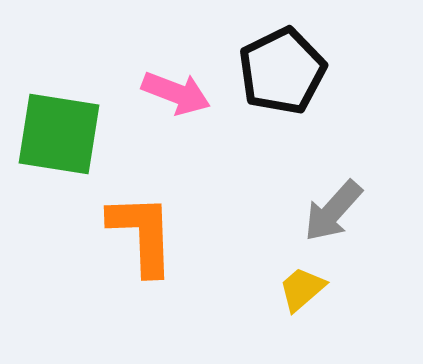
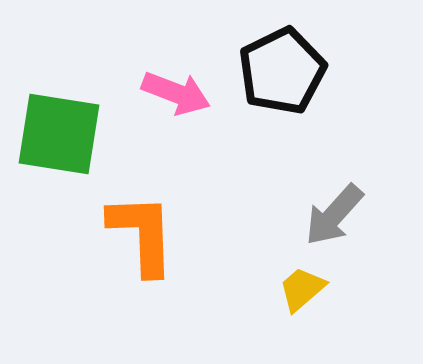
gray arrow: moved 1 px right, 4 px down
